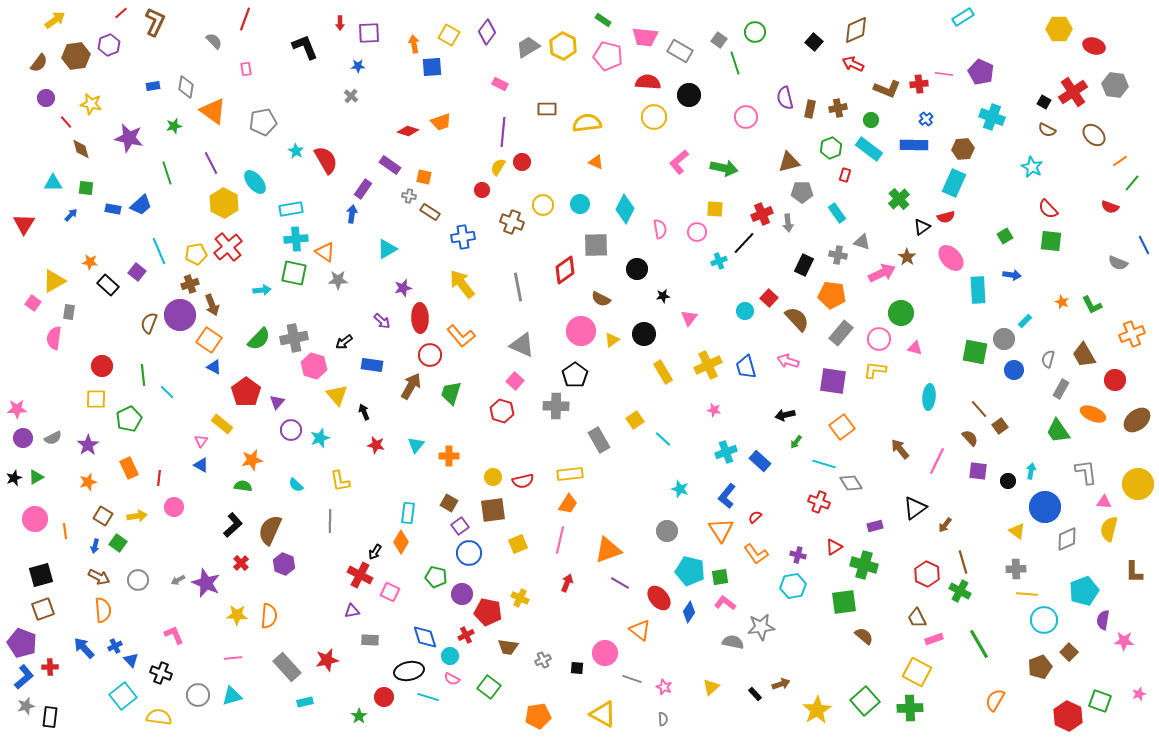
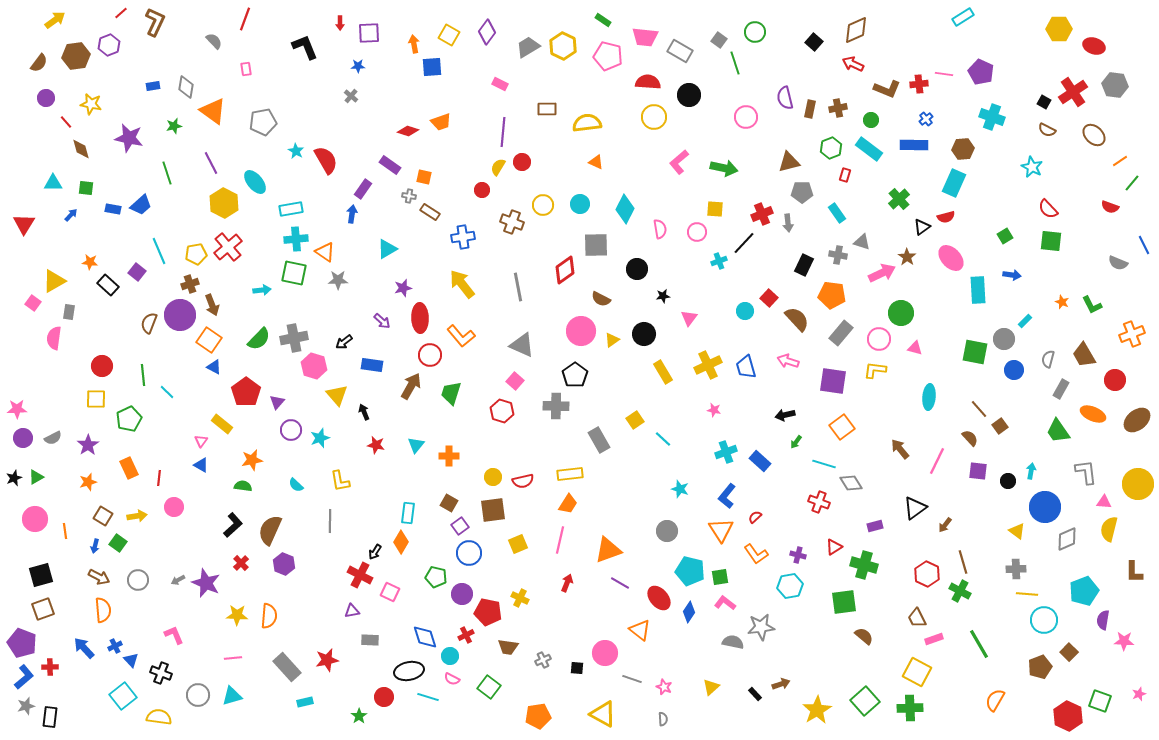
cyan hexagon at (793, 586): moved 3 px left
